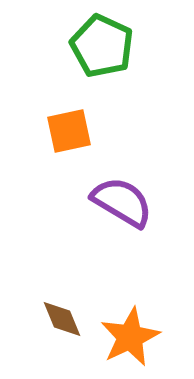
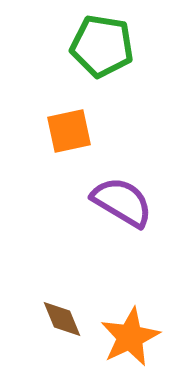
green pentagon: rotated 16 degrees counterclockwise
